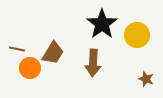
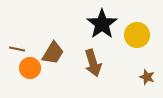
brown arrow: rotated 20 degrees counterclockwise
brown star: moved 1 px right, 2 px up
